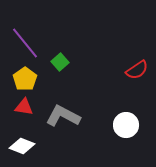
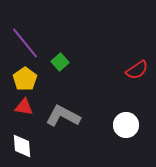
white diamond: rotated 65 degrees clockwise
